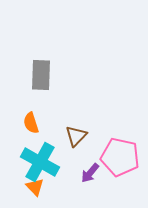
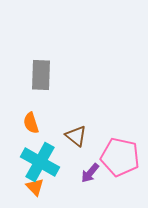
brown triangle: rotated 35 degrees counterclockwise
